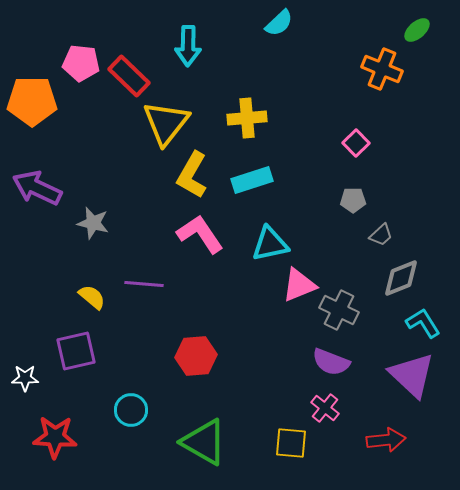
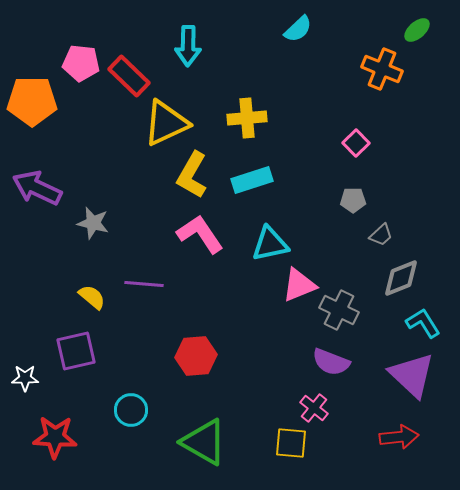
cyan semicircle: moved 19 px right, 6 px down
yellow triangle: rotated 27 degrees clockwise
pink cross: moved 11 px left
red arrow: moved 13 px right, 3 px up
